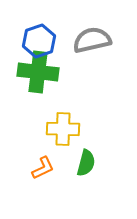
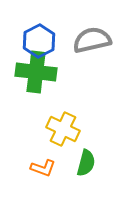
blue hexagon: rotated 8 degrees counterclockwise
green cross: moved 2 px left
yellow cross: rotated 24 degrees clockwise
orange L-shape: rotated 45 degrees clockwise
